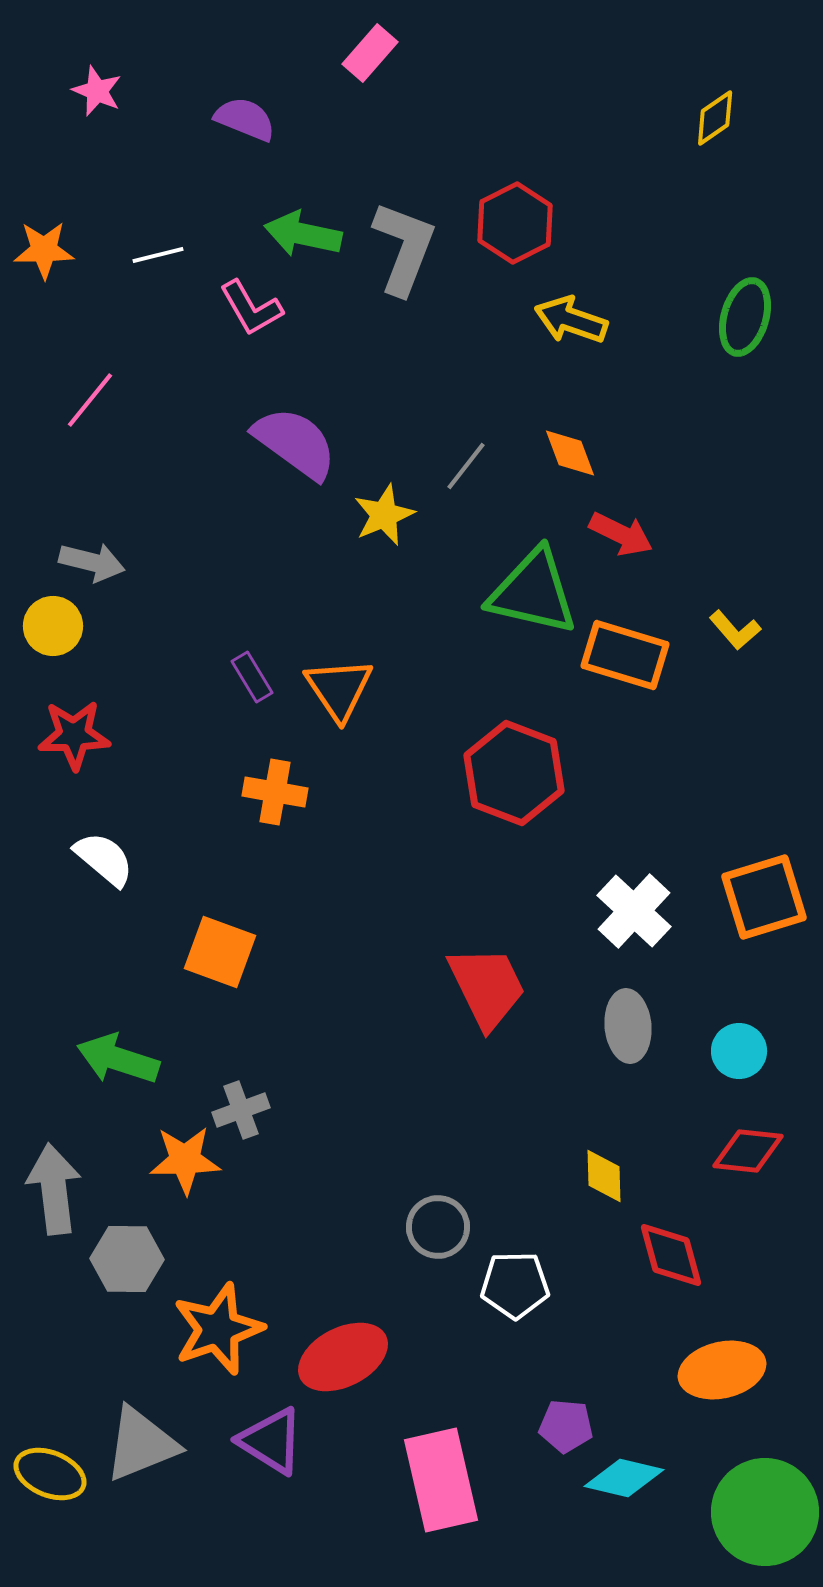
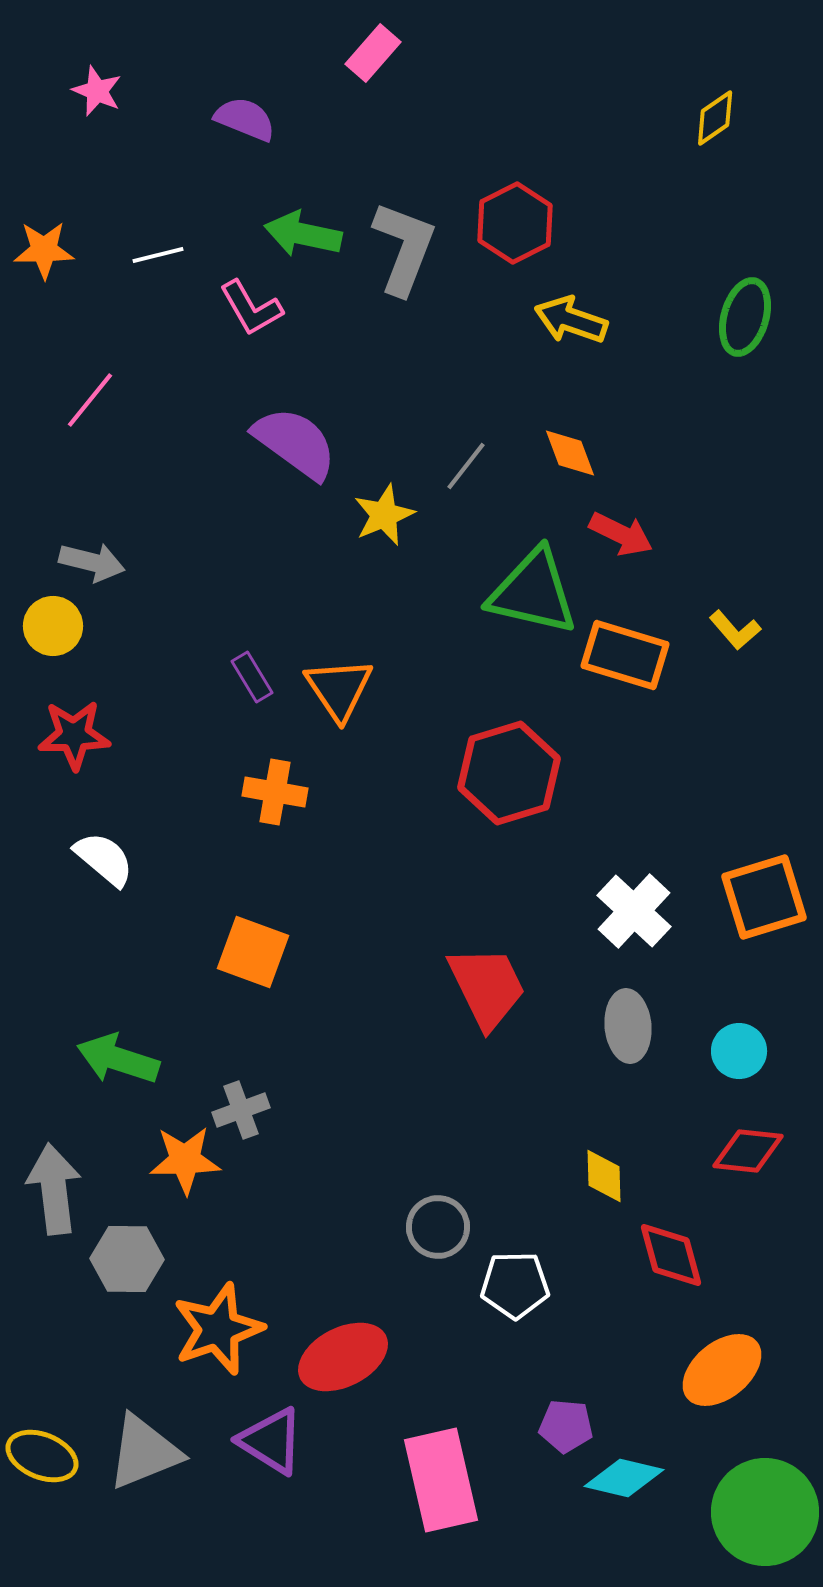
pink rectangle at (370, 53): moved 3 px right
red hexagon at (514, 773): moved 5 px left; rotated 22 degrees clockwise
orange square at (220, 952): moved 33 px right
orange ellipse at (722, 1370): rotated 26 degrees counterclockwise
gray triangle at (141, 1444): moved 3 px right, 8 px down
yellow ellipse at (50, 1474): moved 8 px left, 18 px up
